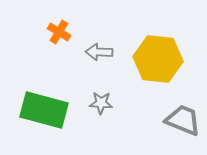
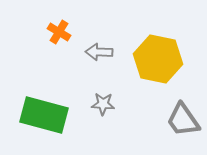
yellow hexagon: rotated 6 degrees clockwise
gray star: moved 2 px right, 1 px down
green rectangle: moved 5 px down
gray trapezoid: rotated 147 degrees counterclockwise
